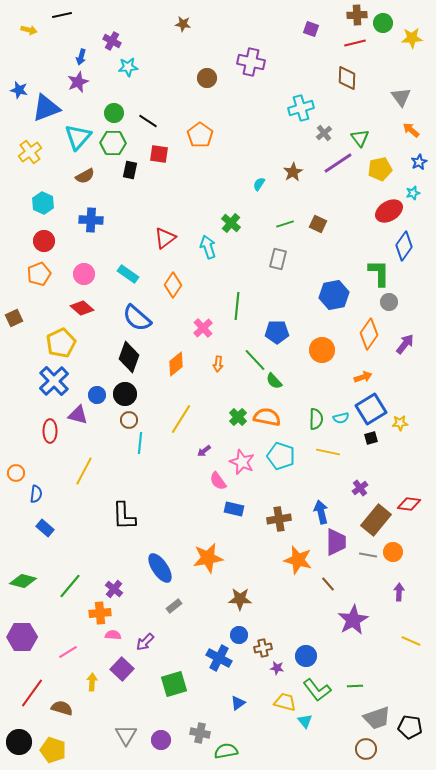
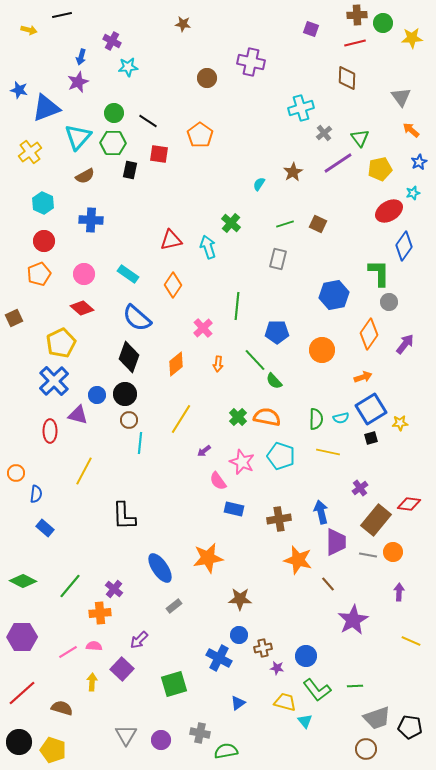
red triangle at (165, 238): moved 6 px right, 2 px down; rotated 25 degrees clockwise
green diamond at (23, 581): rotated 12 degrees clockwise
pink semicircle at (113, 635): moved 19 px left, 11 px down
purple arrow at (145, 642): moved 6 px left, 2 px up
red line at (32, 693): moved 10 px left; rotated 12 degrees clockwise
